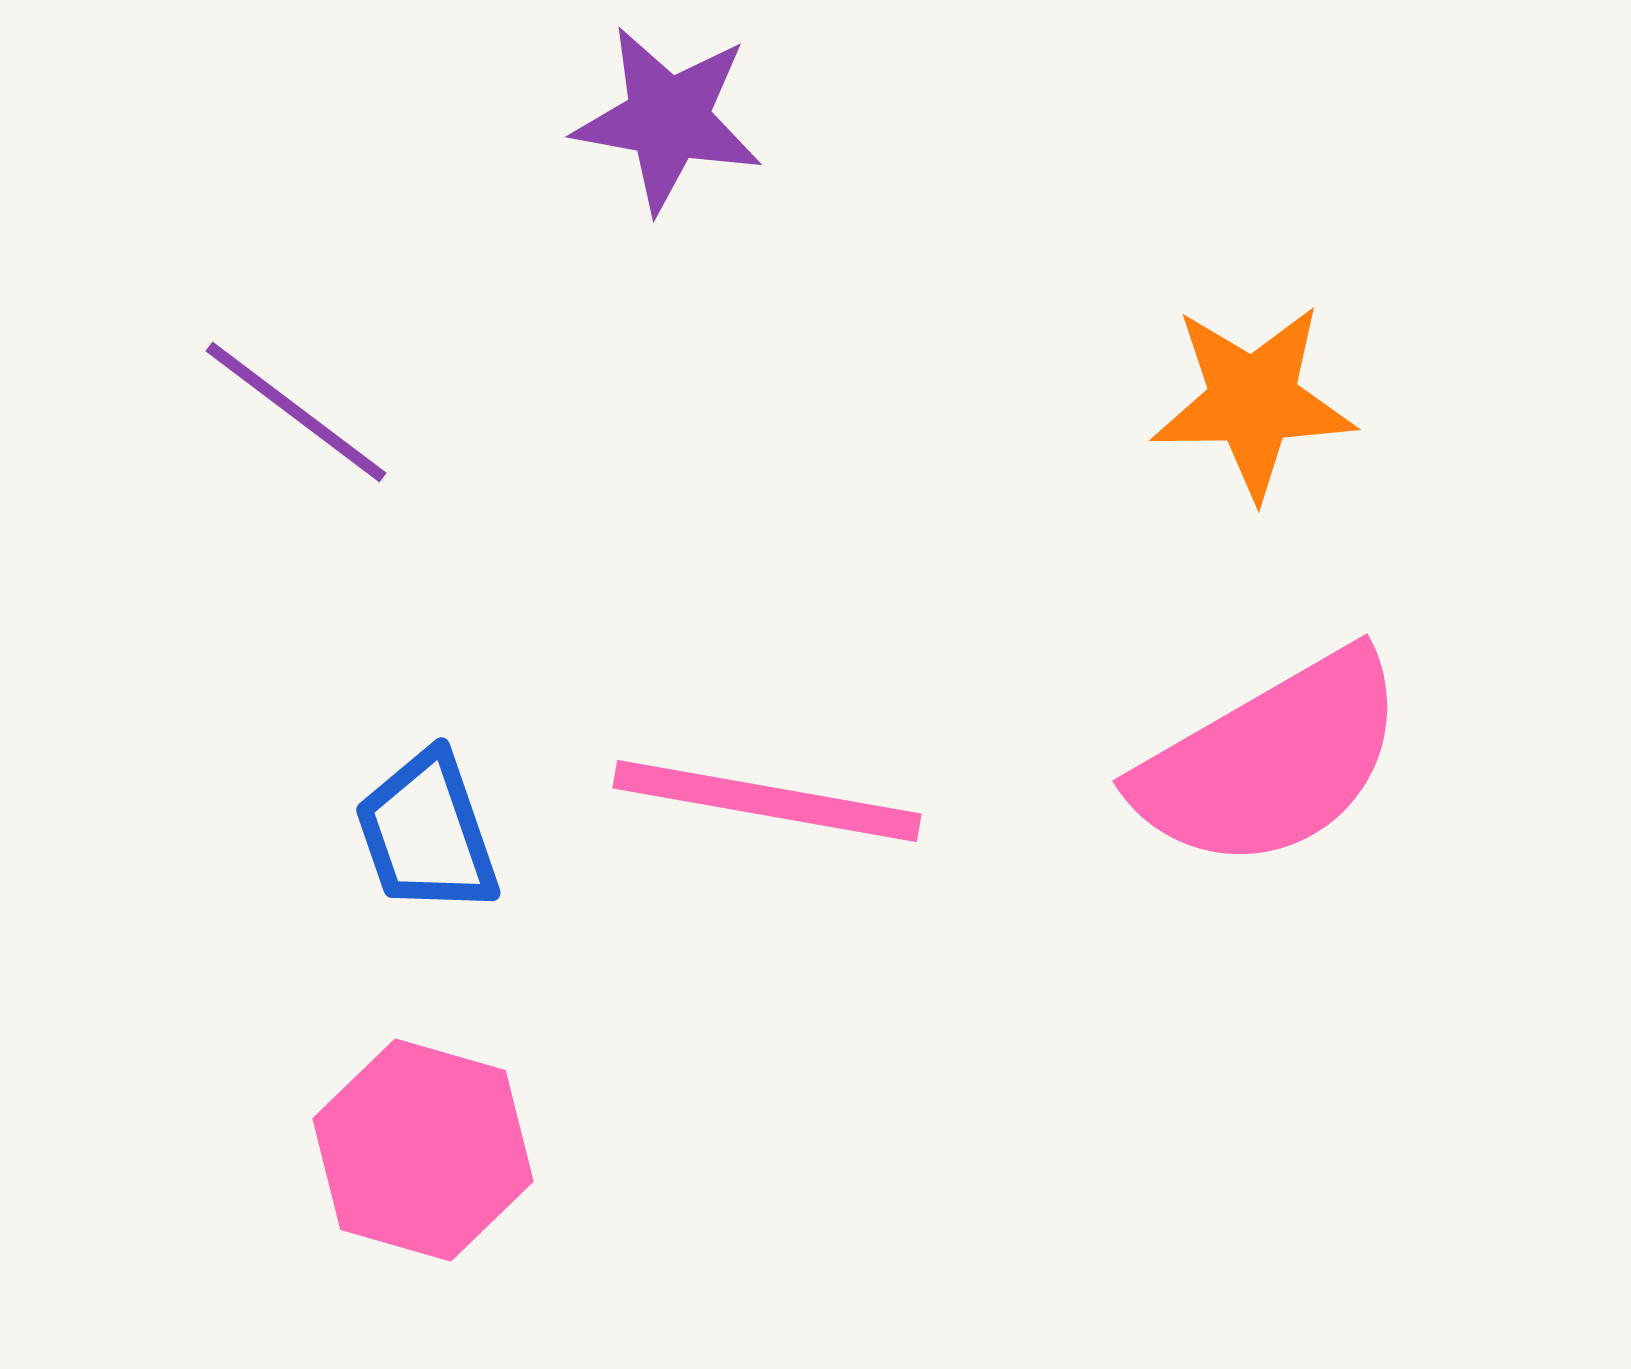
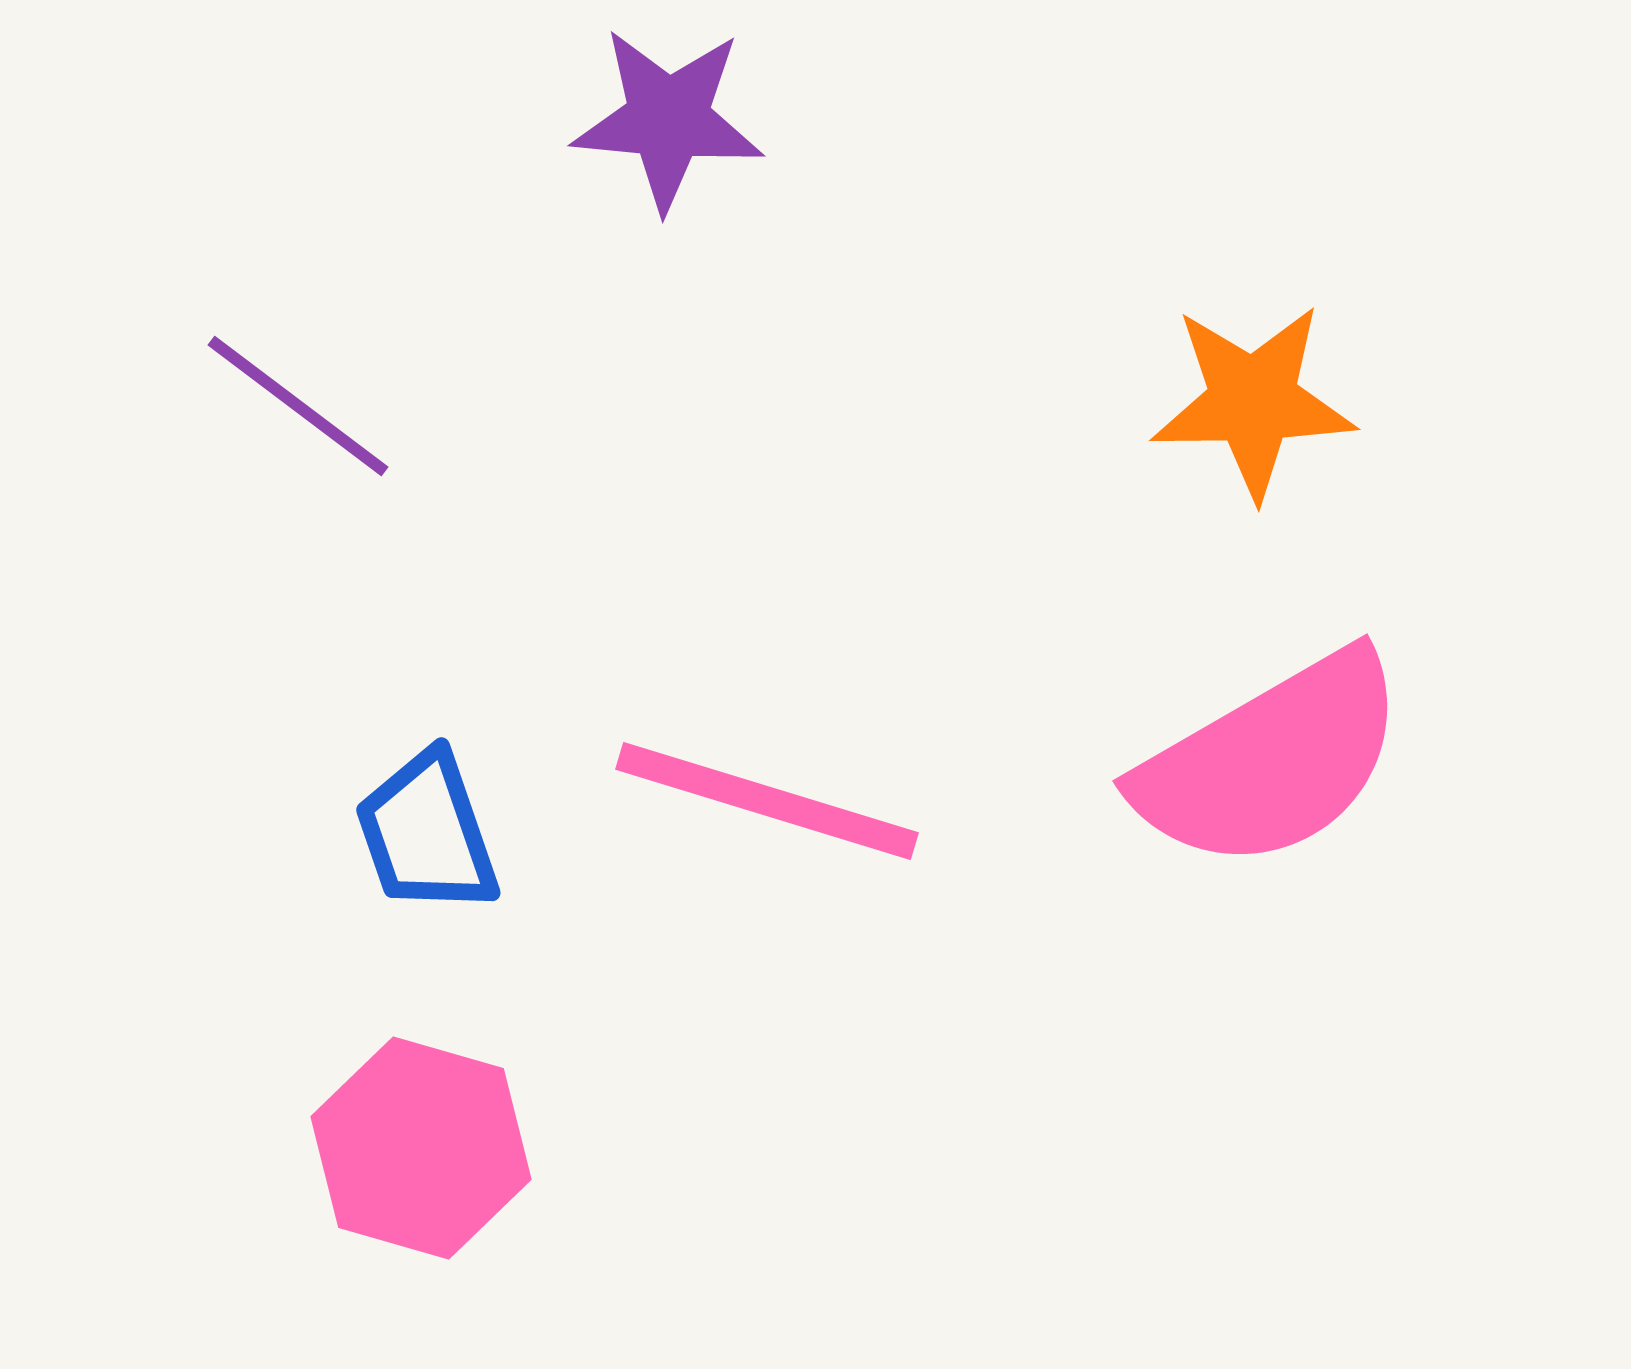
purple star: rotated 5 degrees counterclockwise
purple line: moved 2 px right, 6 px up
pink line: rotated 7 degrees clockwise
pink hexagon: moved 2 px left, 2 px up
